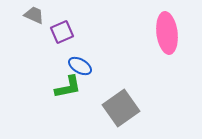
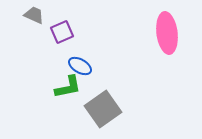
gray square: moved 18 px left, 1 px down
